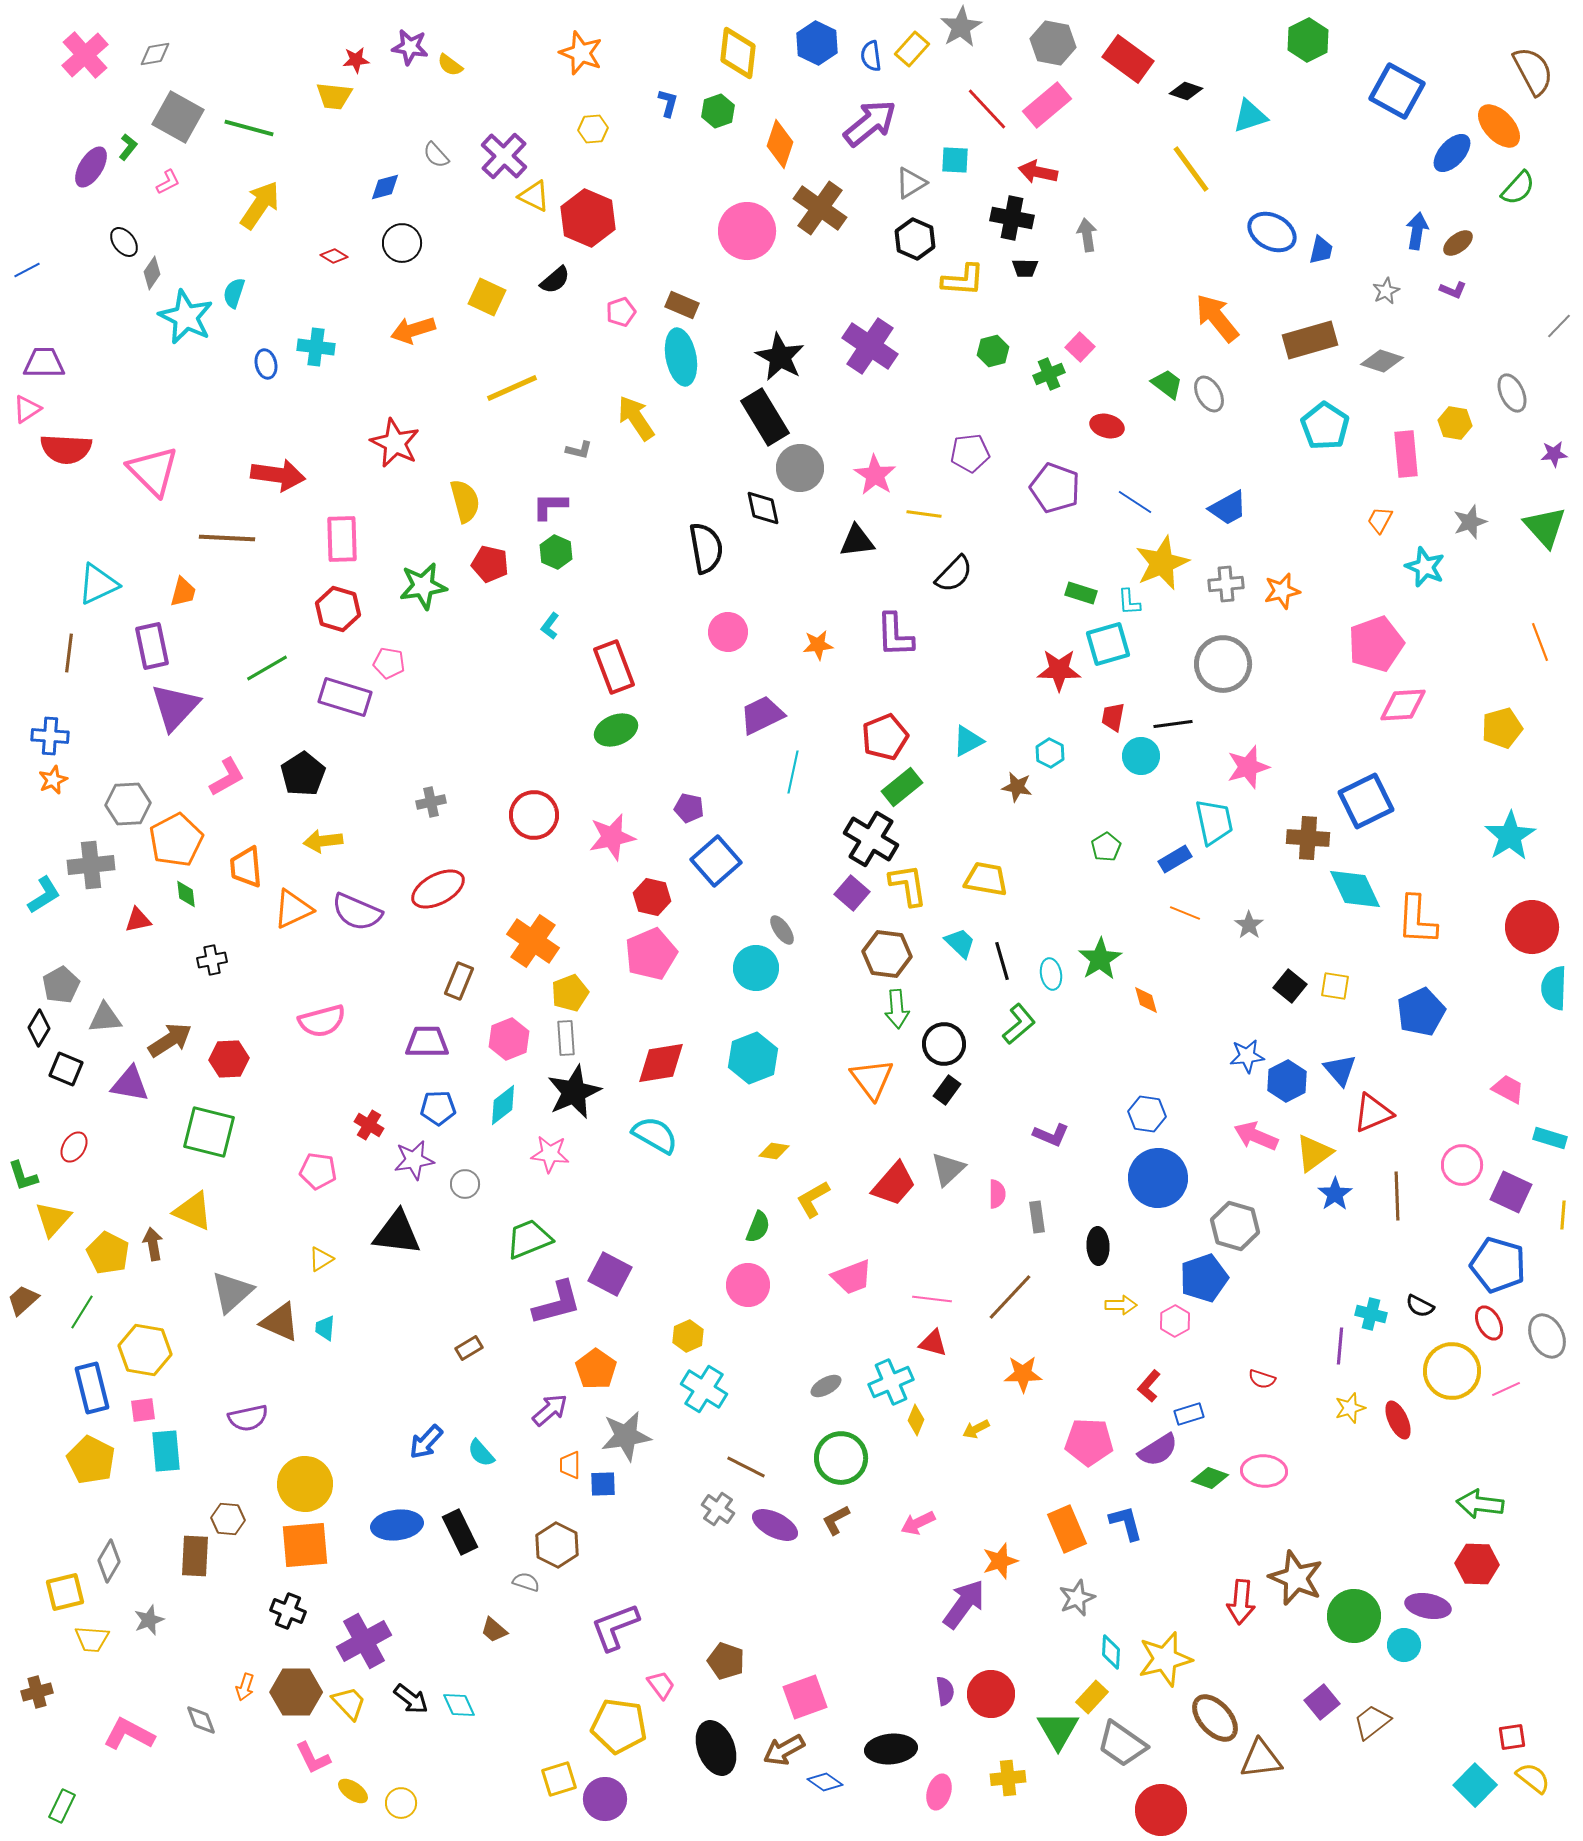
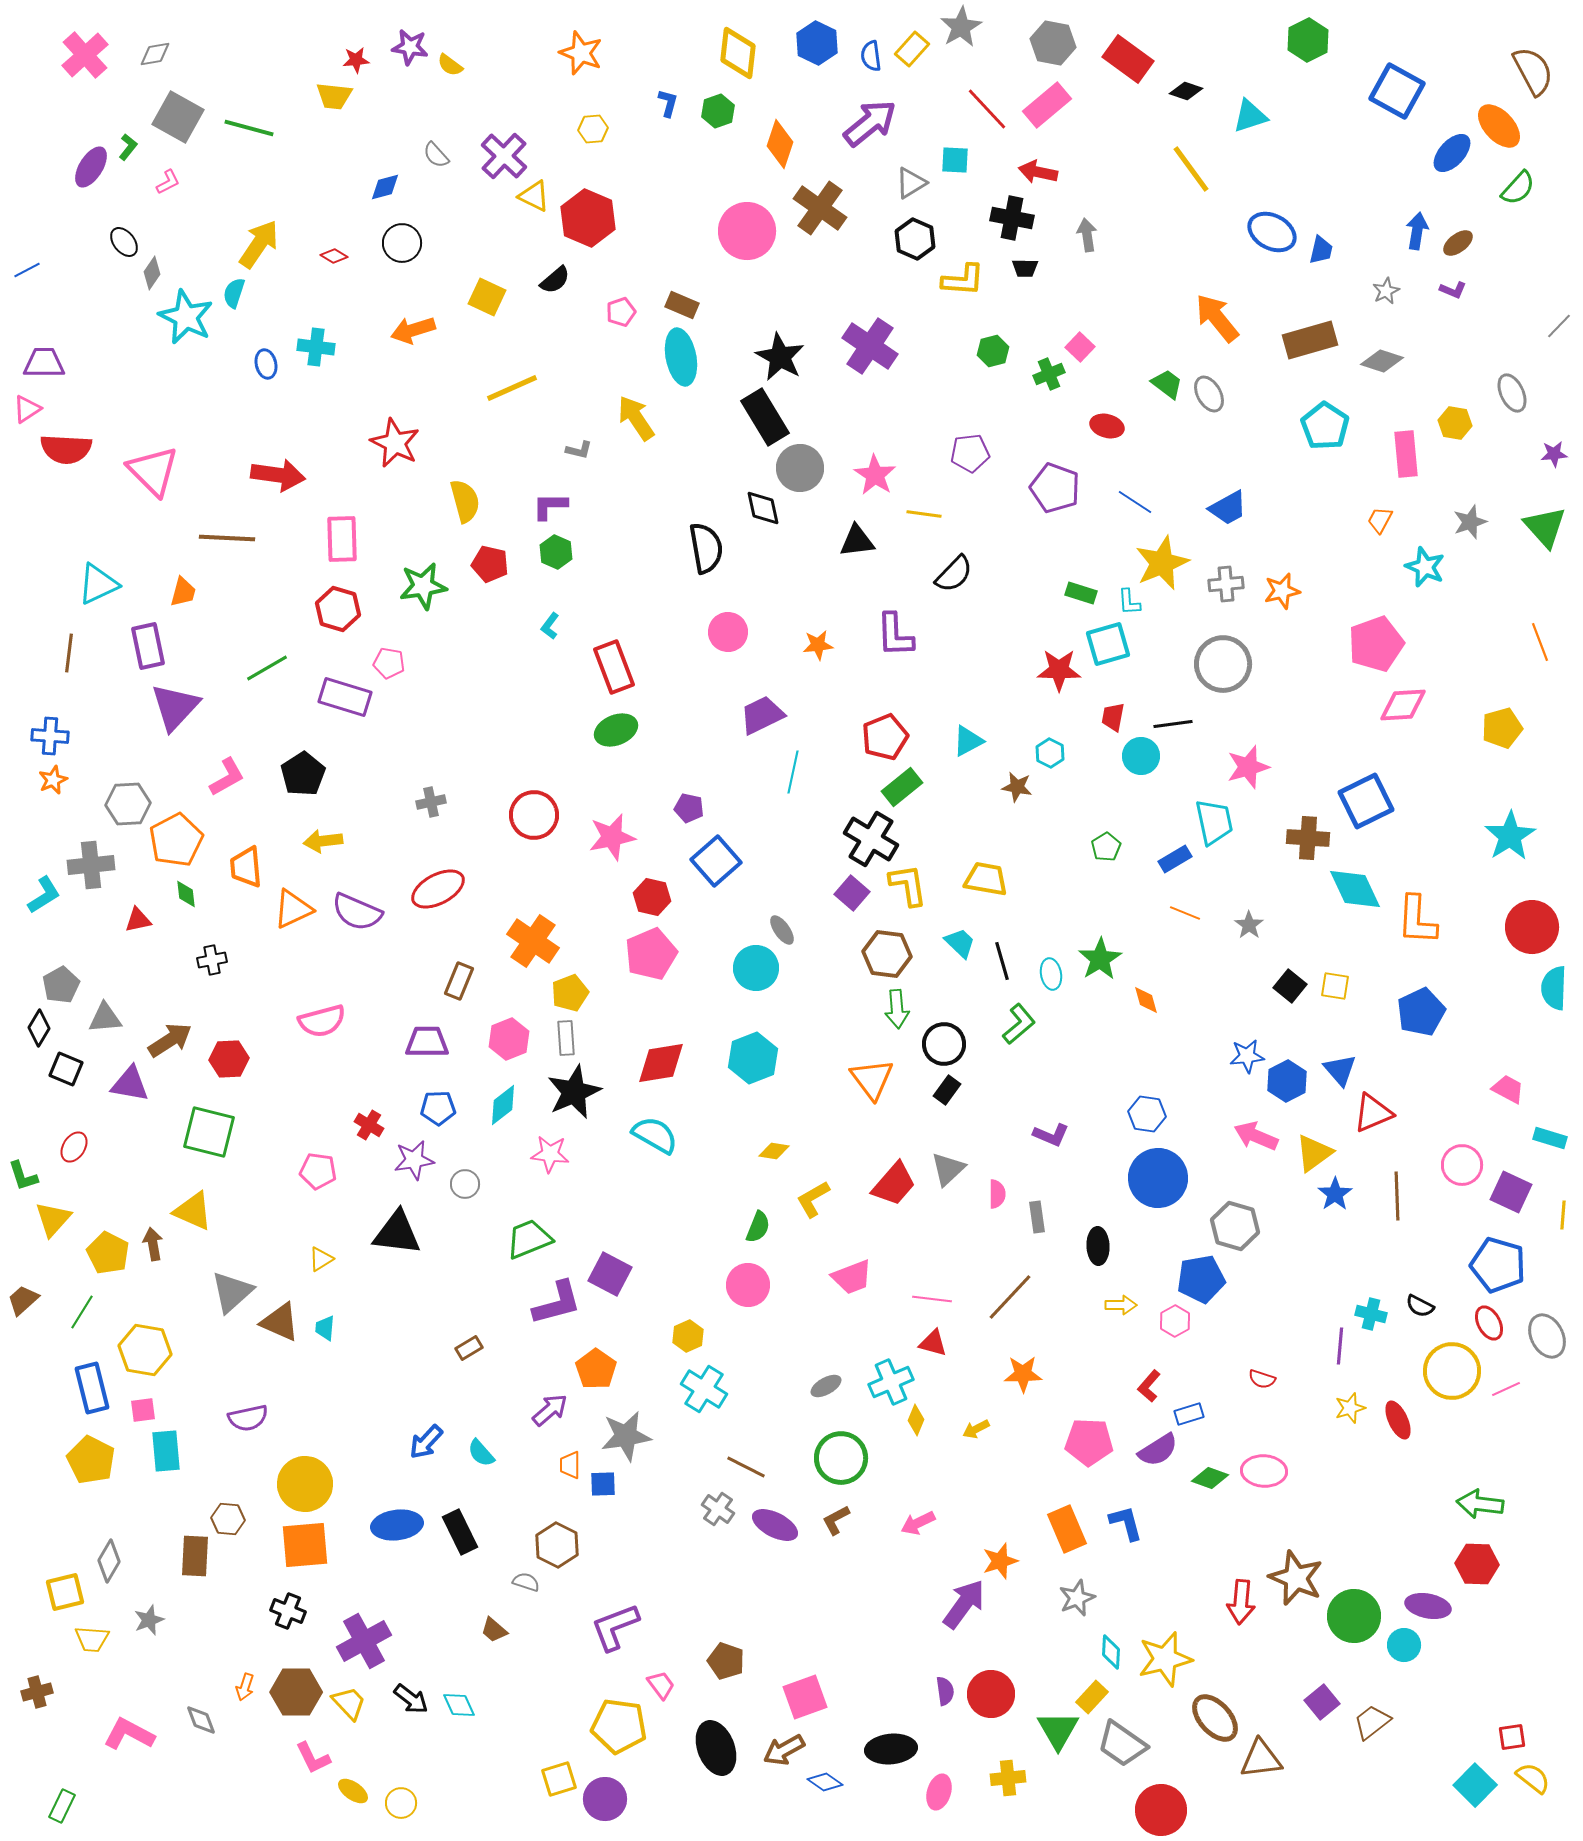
yellow arrow at (260, 205): moved 1 px left, 39 px down
purple rectangle at (152, 646): moved 4 px left
blue pentagon at (1204, 1278): moved 3 px left, 1 px down; rotated 9 degrees clockwise
